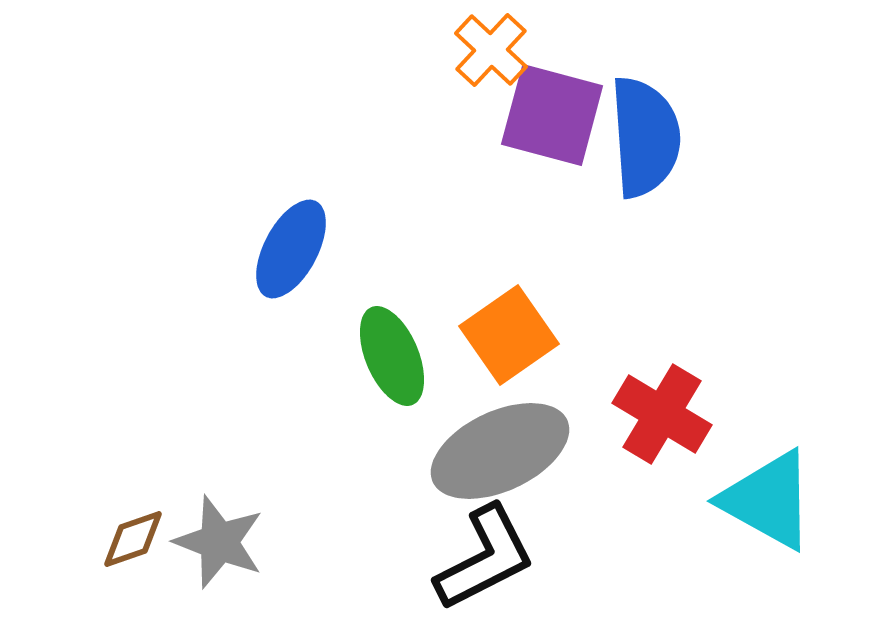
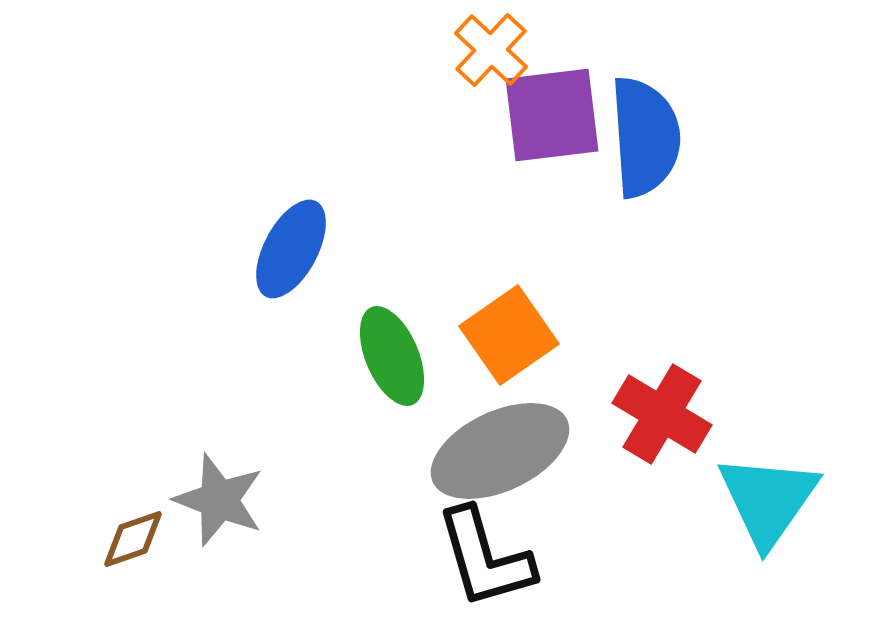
purple square: rotated 22 degrees counterclockwise
cyan triangle: rotated 36 degrees clockwise
gray star: moved 42 px up
black L-shape: rotated 101 degrees clockwise
